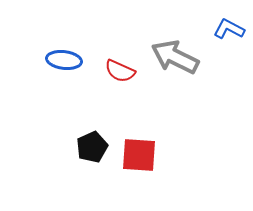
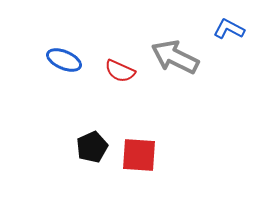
blue ellipse: rotated 16 degrees clockwise
